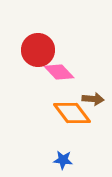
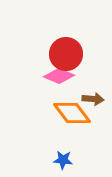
red circle: moved 28 px right, 4 px down
pink diamond: moved 4 px down; rotated 24 degrees counterclockwise
